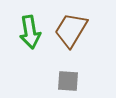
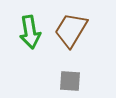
gray square: moved 2 px right
